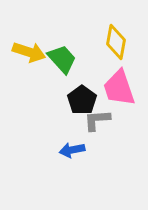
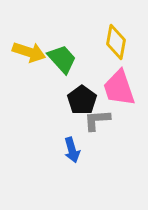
blue arrow: rotated 95 degrees counterclockwise
